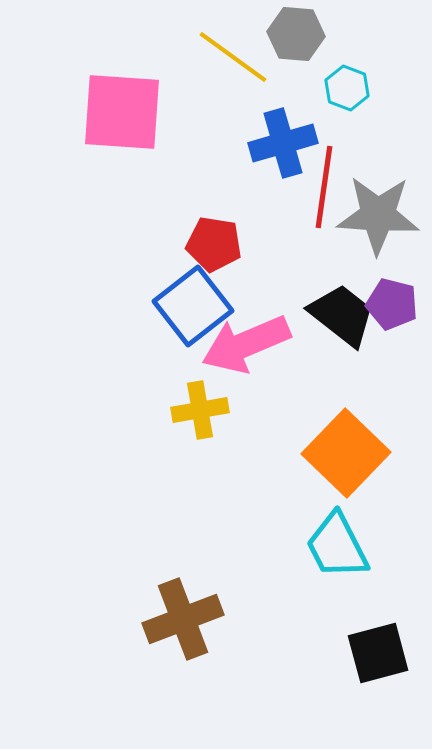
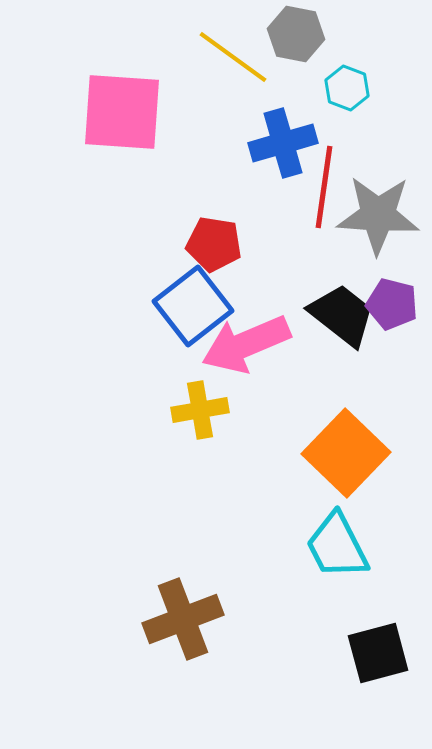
gray hexagon: rotated 6 degrees clockwise
